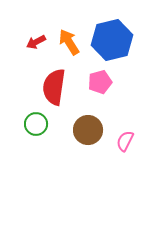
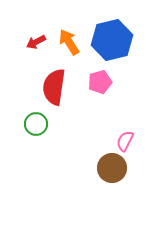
brown circle: moved 24 px right, 38 px down
